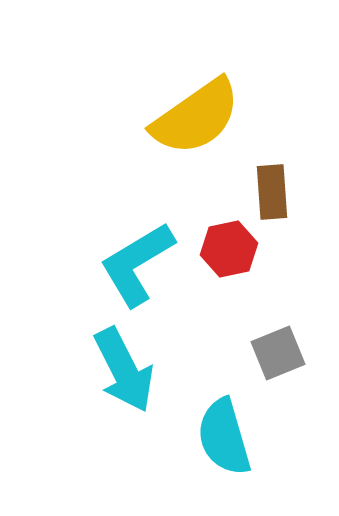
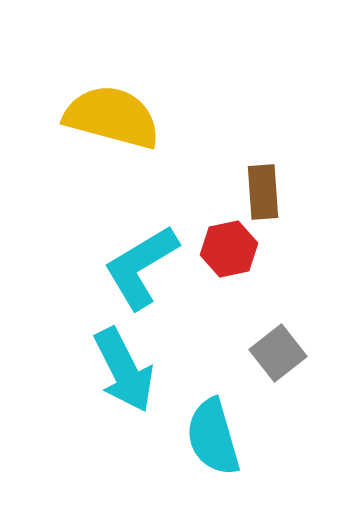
yellow semicircle: moved 84 px left; rotated 130 degrees counterclockwise
brown rectangle: moved 9 px left
cyan L-shape: moved 4 px right, 3 px down
gray square: rotated 16 degrees counterclockwise
cyan semicircle: moved 11 px left
